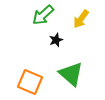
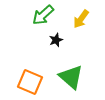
green triangle: moved 3 px down
